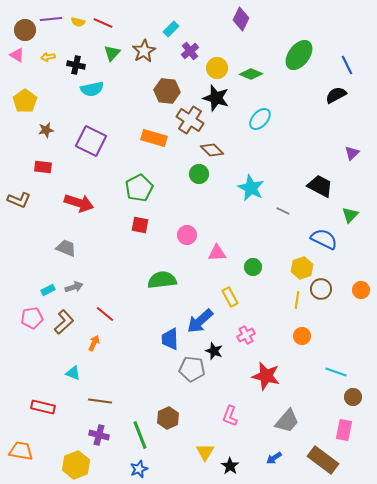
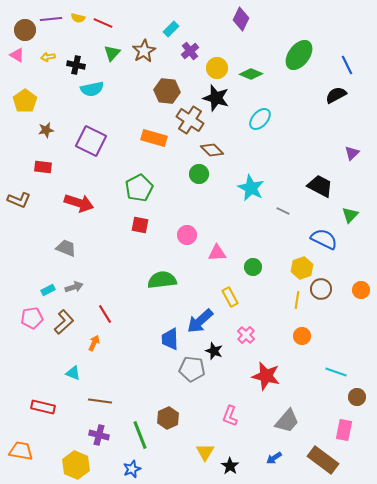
yellow semicircle at (78, 22): moved 4 px up
red line at (105, 314): rotated 18 degrees clockwise
pink cross at (246, 335): rotated 18 degrees counterclockwise
brown circle at (353, 397): moved 4 px right
yellow hexagon at (76, 465): rotated 16 degrees counterclockwise
blue star at (139, 469): moved 7 px left
